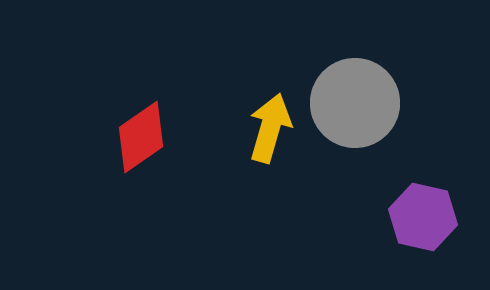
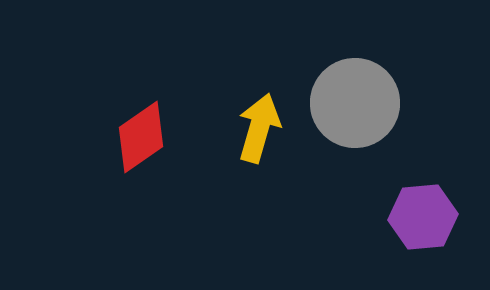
yellow arrow: moved 11 px left
purple hexagon: rotated 18 degrees counterclockwise
